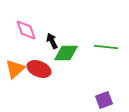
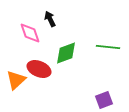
pink diamond: moved 4 px right, 3 px down
black arrow: moved 2 px left, 22 px up
green line: moved 2 px right
green diamond: rotated 20 degrees counterclockwise
orange triangle: moved 1 px right, 11 px down
